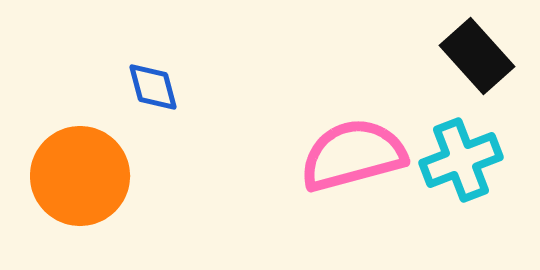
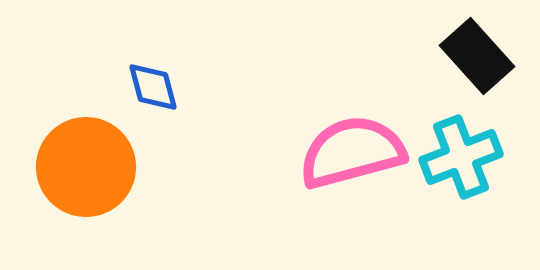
pink semicircle: moved 1 px left, 3 px up
cyan cross: moved 3 px up
orange circle: moved 6 px right, 9 px up
